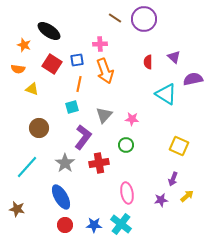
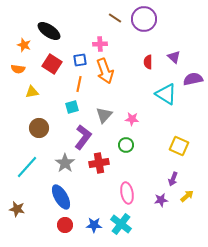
blue square: moved 3 px right
yellow triangle: moved 3 px down; rotated 32 degrees counterclockwise
